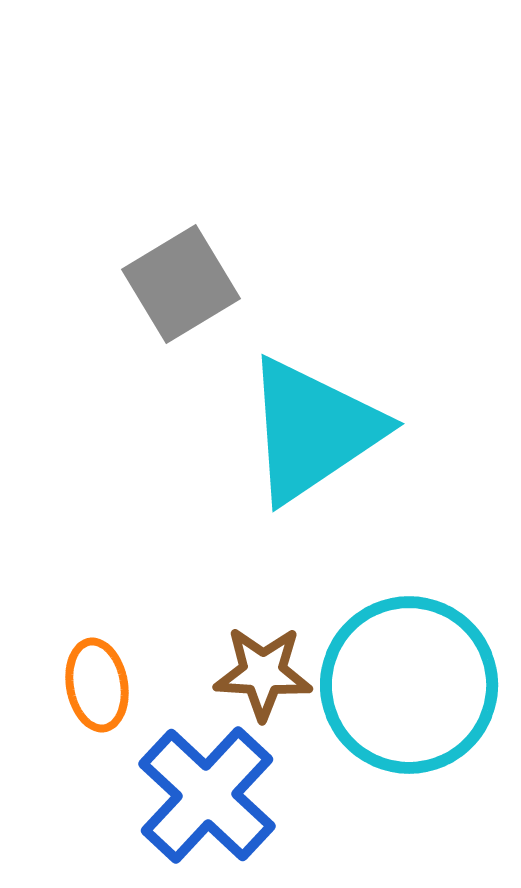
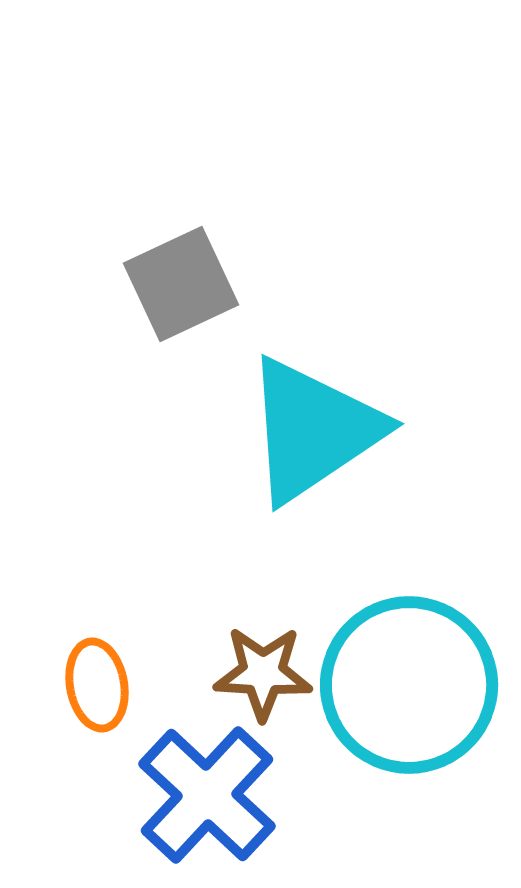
gray square: rotated 6 degrees clockwise
